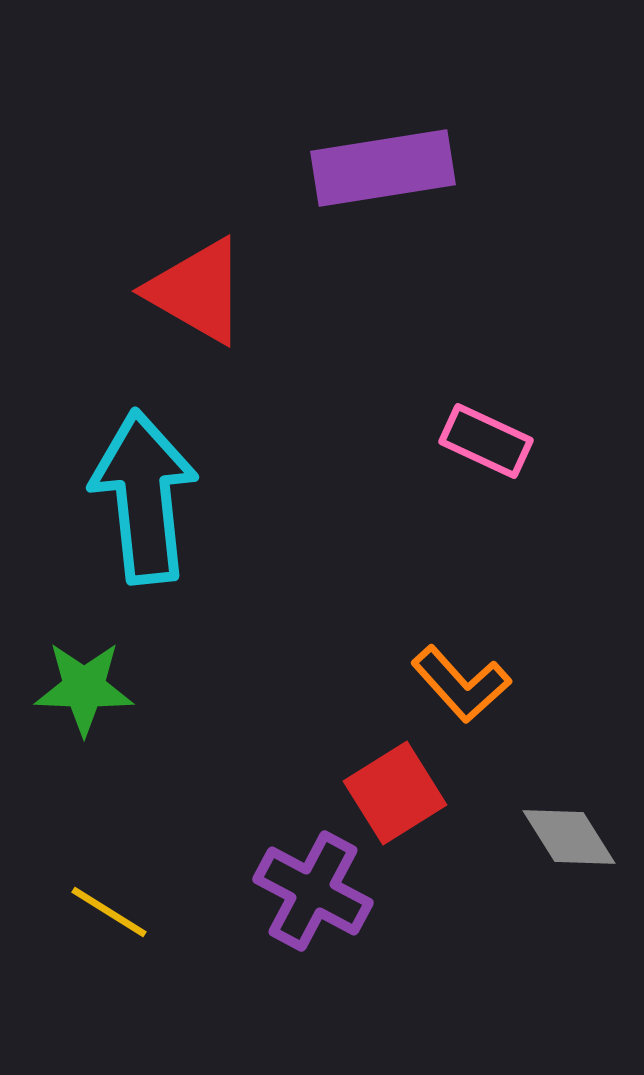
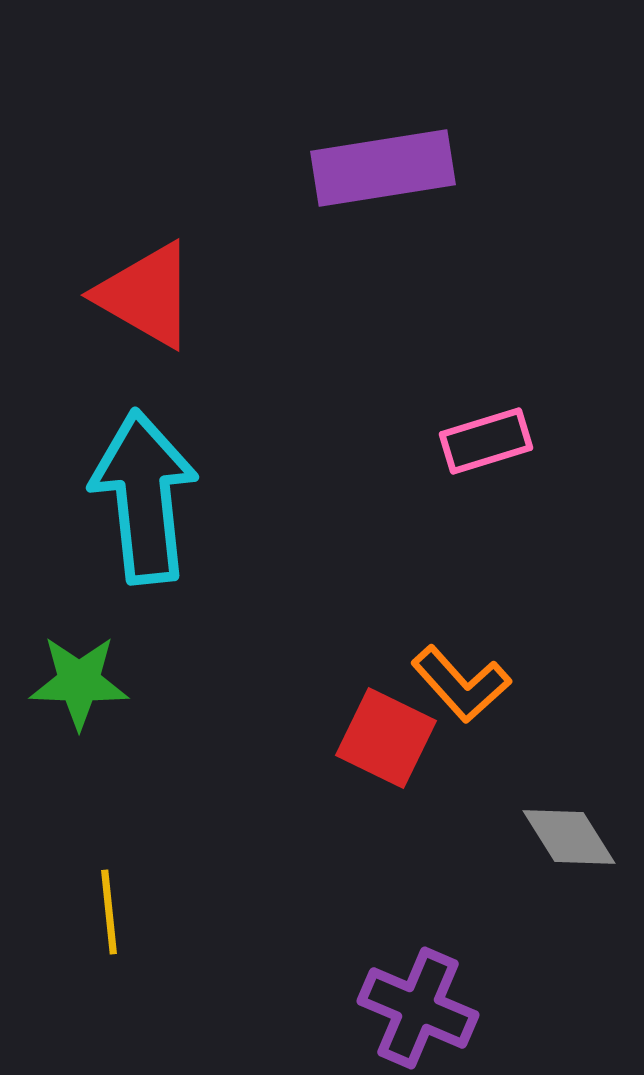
red triangle: moved 51 px left, 4 px down
pink rectangle: rotated 42 degrees counterclockwise
green star: moved 5 px left, 6 px up
red square: moved 9 px left, 55 px up; rotated 32 degrees counterclockwise
purple cross: moved 105 px right, 117 px down; rotated 5 degrees counterclockwise
yellow line: rotated 52 degrees clockwise
